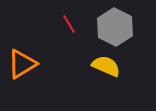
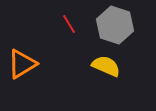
gray hexagon: moved 2 px up; rotated 9 degrees counterclockwise
